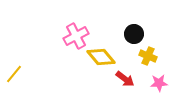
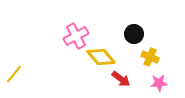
yellow cross: moved 2 px right, 1 px down
red arrow: moved 4 px left
